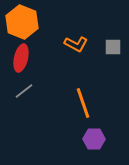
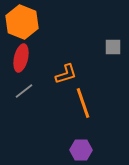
orange L-shape: moved 10 px left, 30 px down; rotated 45 degrees counterclockwise
purple hexagon: moved 13 px left, 11 px down
